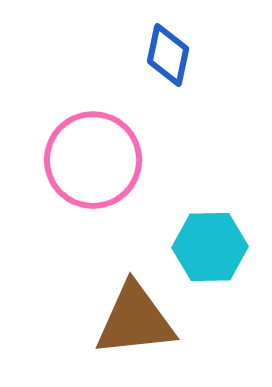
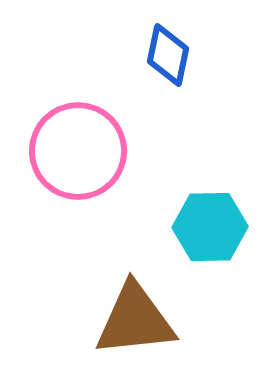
pink circle: moved 15 px left, 9 px up
cyan hexagon: moved 20 px up
